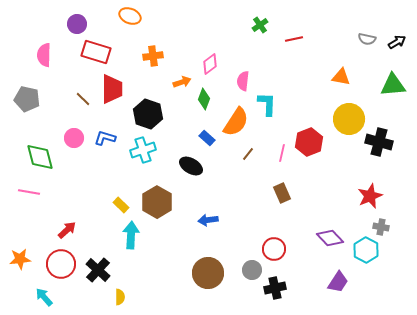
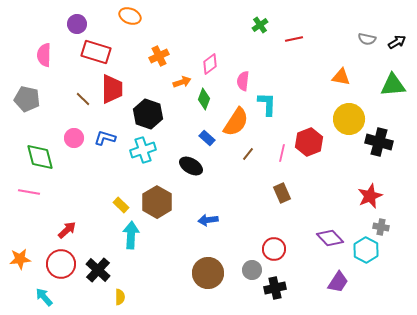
orange cross at (153, 56): moved 6 px right; rotated 18 degrees counterclockwise
